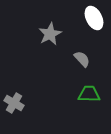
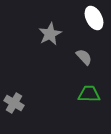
gray semicircle: moved 2 px right, 2 px up
